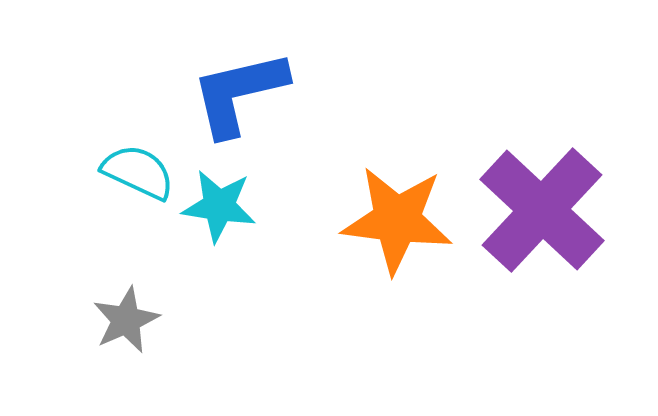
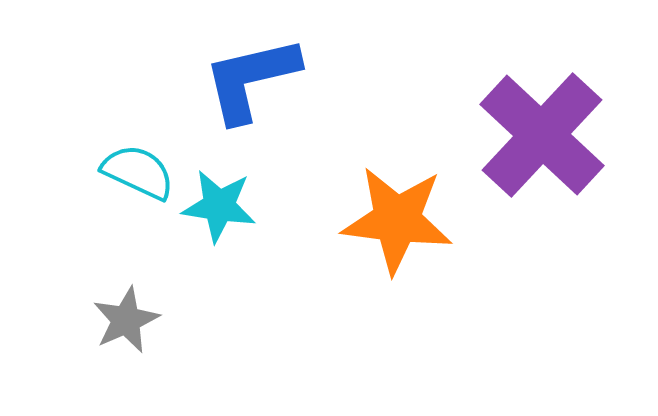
blue L-shape: moved 12 px right, 14 px up
purple cross: moved 75 px up
